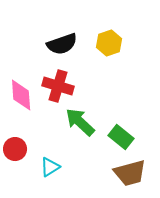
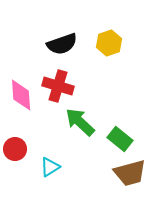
green rectangle: moved 1 px left, 2 px down
